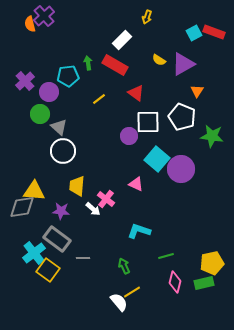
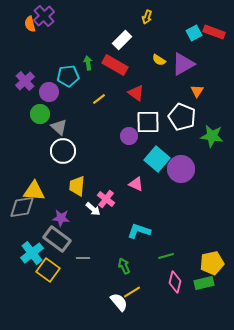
purple star at (61, 211): moved 7 px down
cyan cross at (34, 253): moved 2 px left
